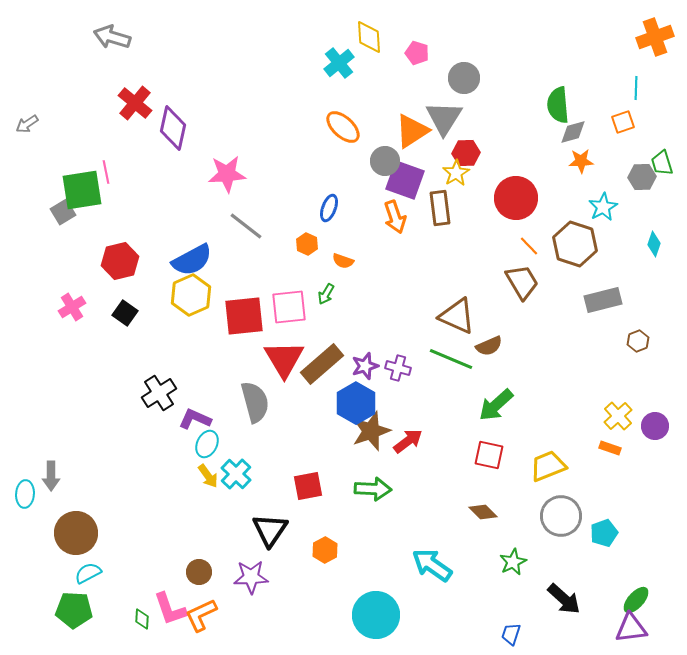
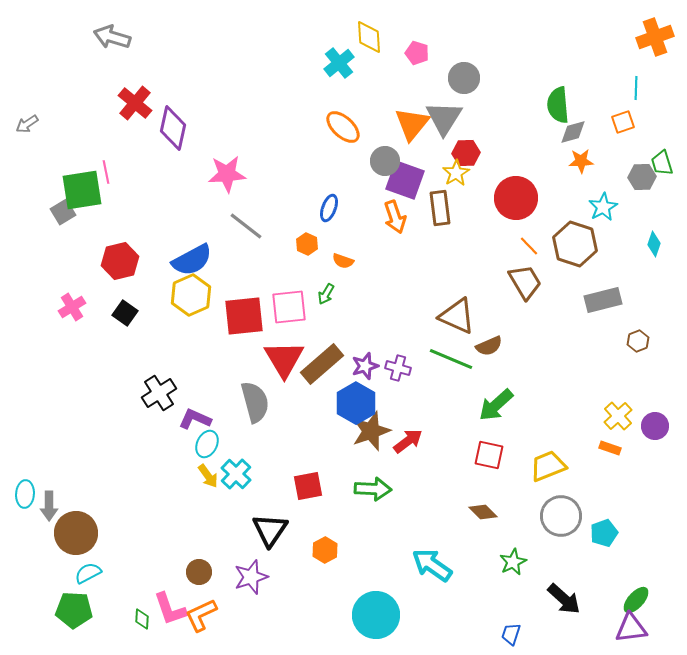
orange triangle at (412, 131): moved 7 px up; rotated 18 degrees counterclockwise
brown trapezoid at (522, 282): moved 3 px right
gray arrow at (51, 476): moved 2 px left, 30 px down
purple star at (251, 577): rotated 16 degrees counterclockwise
